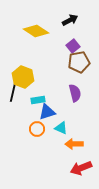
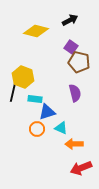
yellow diamond: rotated 20 degrees counterclockwise
purple square: moved 2 px left, 1 px down; rotated 16 degrees counterclockwise
brown pentagon: rotated 25 degrees clockwise
cyan rectangle: moved 3 px left, 1 px up; rotated 16 degrees clockwise
